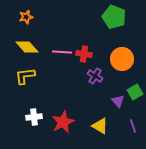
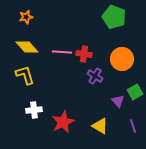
yellow L-shape: moved 1 px up; rotated 80 degrees clockwise
white cross: moved 7 px up
